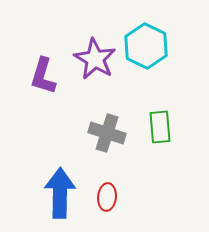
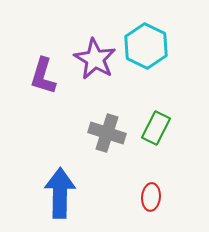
green rectangle: moved 4 px left, 1 px down; rotated 32 degrees clockwise
red ellipse: moved 44 px right
